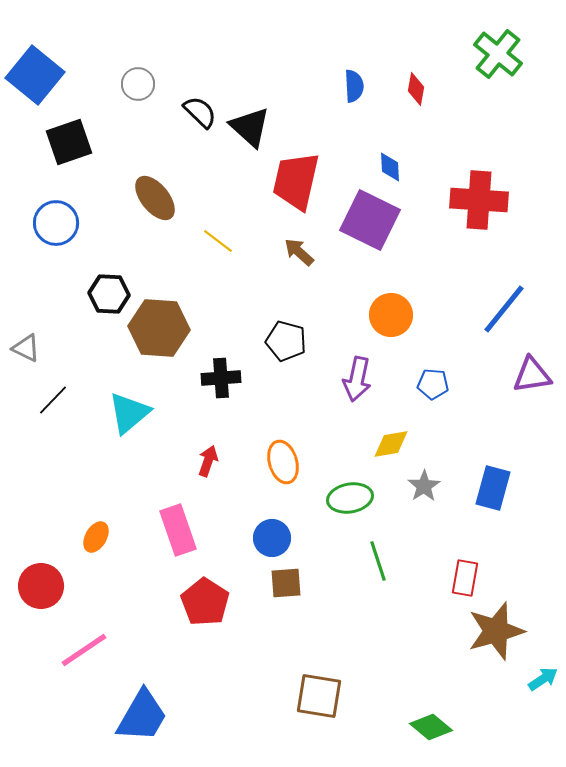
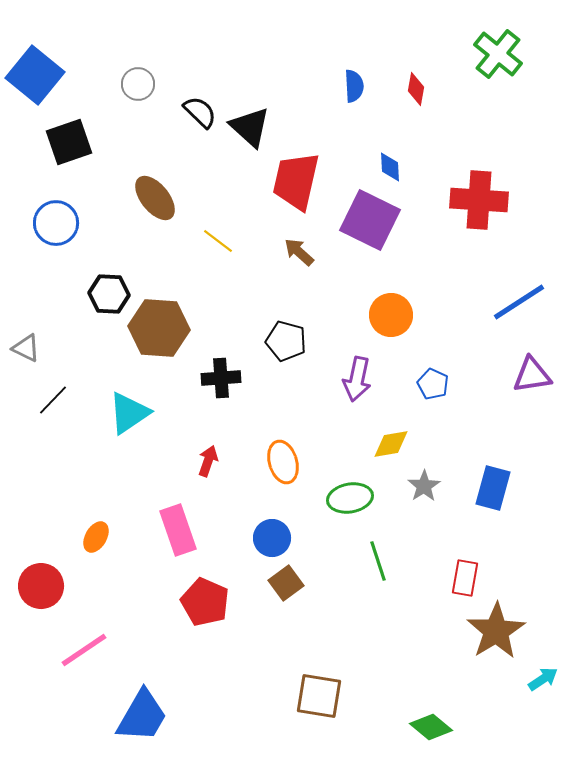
blue line at (504, 309): moved 15 px right, 7 px up; rotated 18 degrees clockwise
blue pentagon at (433, 384): rotated 20 degrees clockwise
cyan triangle at (129, 413): rotated 6 degrees clockwise
brown square at (286, 583): rotated 32 degrees counterclockwise
red pentagon at (205, 602): rotated 9 degrees counterclockwise
brown star at (496, 631): rotated 16 degrees counterclockwise
